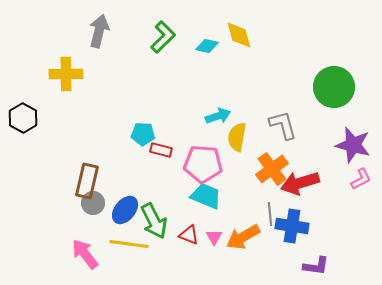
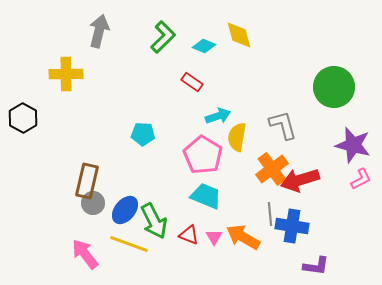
cyan diamond: moved 3 px left; rotated 10 degrees clockwise
red rectangle: moved 31 px right, 68 px up; rotated 20 degrees clockwise
pink pentagon: moved 9 px up; rotated 27 degrees clockwise
red arrow: moved 3 px up
orange arrow: rotated 60 degrees clockwise
yellow line: rotated 12 degrees clockwise
